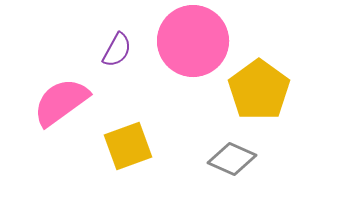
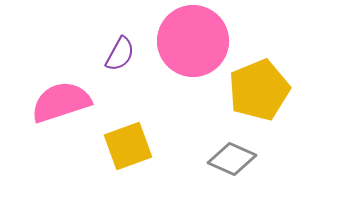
purple semicircle: moved 3 px right, 4 px down
yellow pentagon: rotated 14 degrees clockwise
pink semicircle: rotated 18 degrees clockwise
